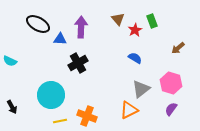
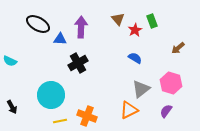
purple semicircle: moved 5 px left, 2 px down
